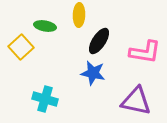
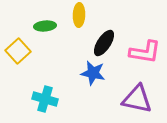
green ellipse: rotated 15 degrees counterclockwise
black ellipse: moved 5 px right, 2 px down
yellow square: moved 3 px left, 4 px down
purple triangle: moved 1 px right, 2 px up
